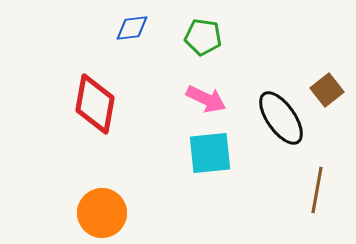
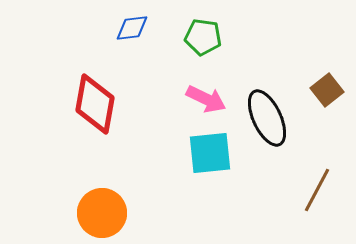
black ellipse: moved 14 px left; rotated 10 degrees clockwise
brown line: rotated 18 degrees clockwise
